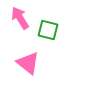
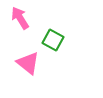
green square: moved 5 px right, 10 px down; rotated 15 degrees clockwise
